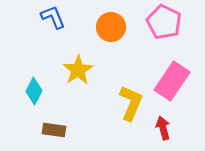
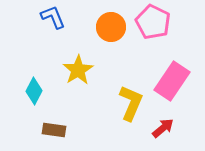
pink pentagon: moved 11 px left
red arrow: rotated 65 degrees clockwise
